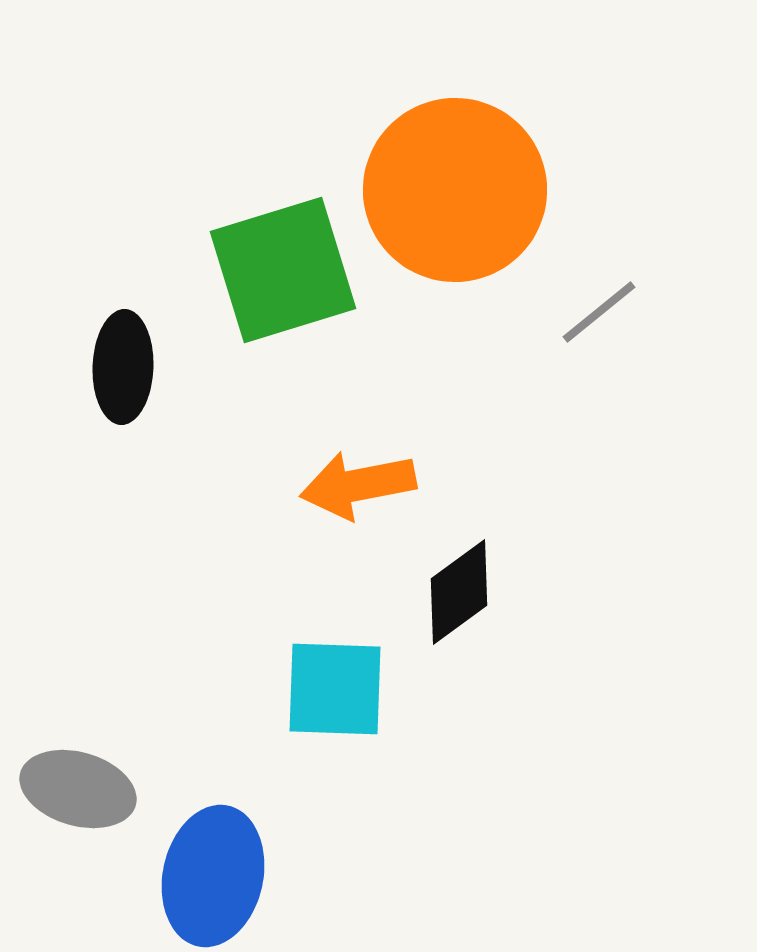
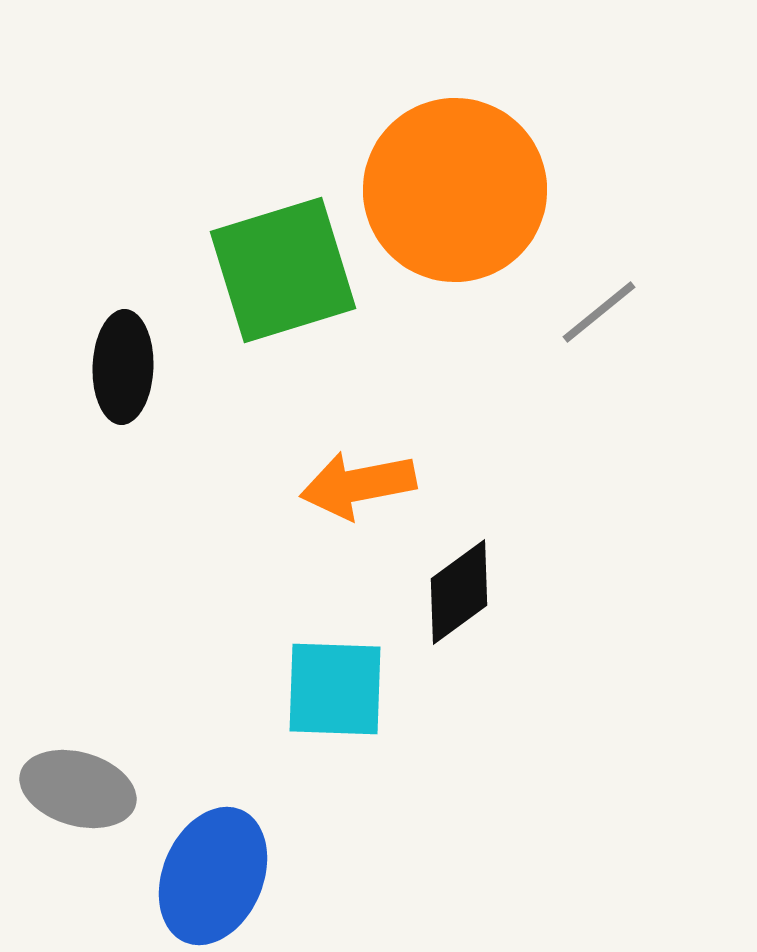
blue ellipse: rotated 11 degrees clockwise
